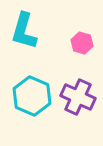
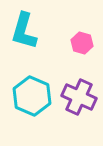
purple cross: moved 1 px right
